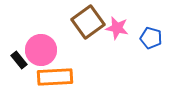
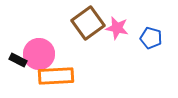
brown square: moved 1 px down
pink circle: moved 2 px left, 4 px down
black rectangle: moved 1 px left; rotated 24 degrees counterclockwise
orange rectangle: moved 1 px right, 1 px up
